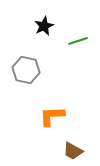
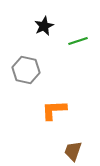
orange L-shape: moved 2 px right, 6 px up
brown trapezoid: rotated 80 degrees clockwise
